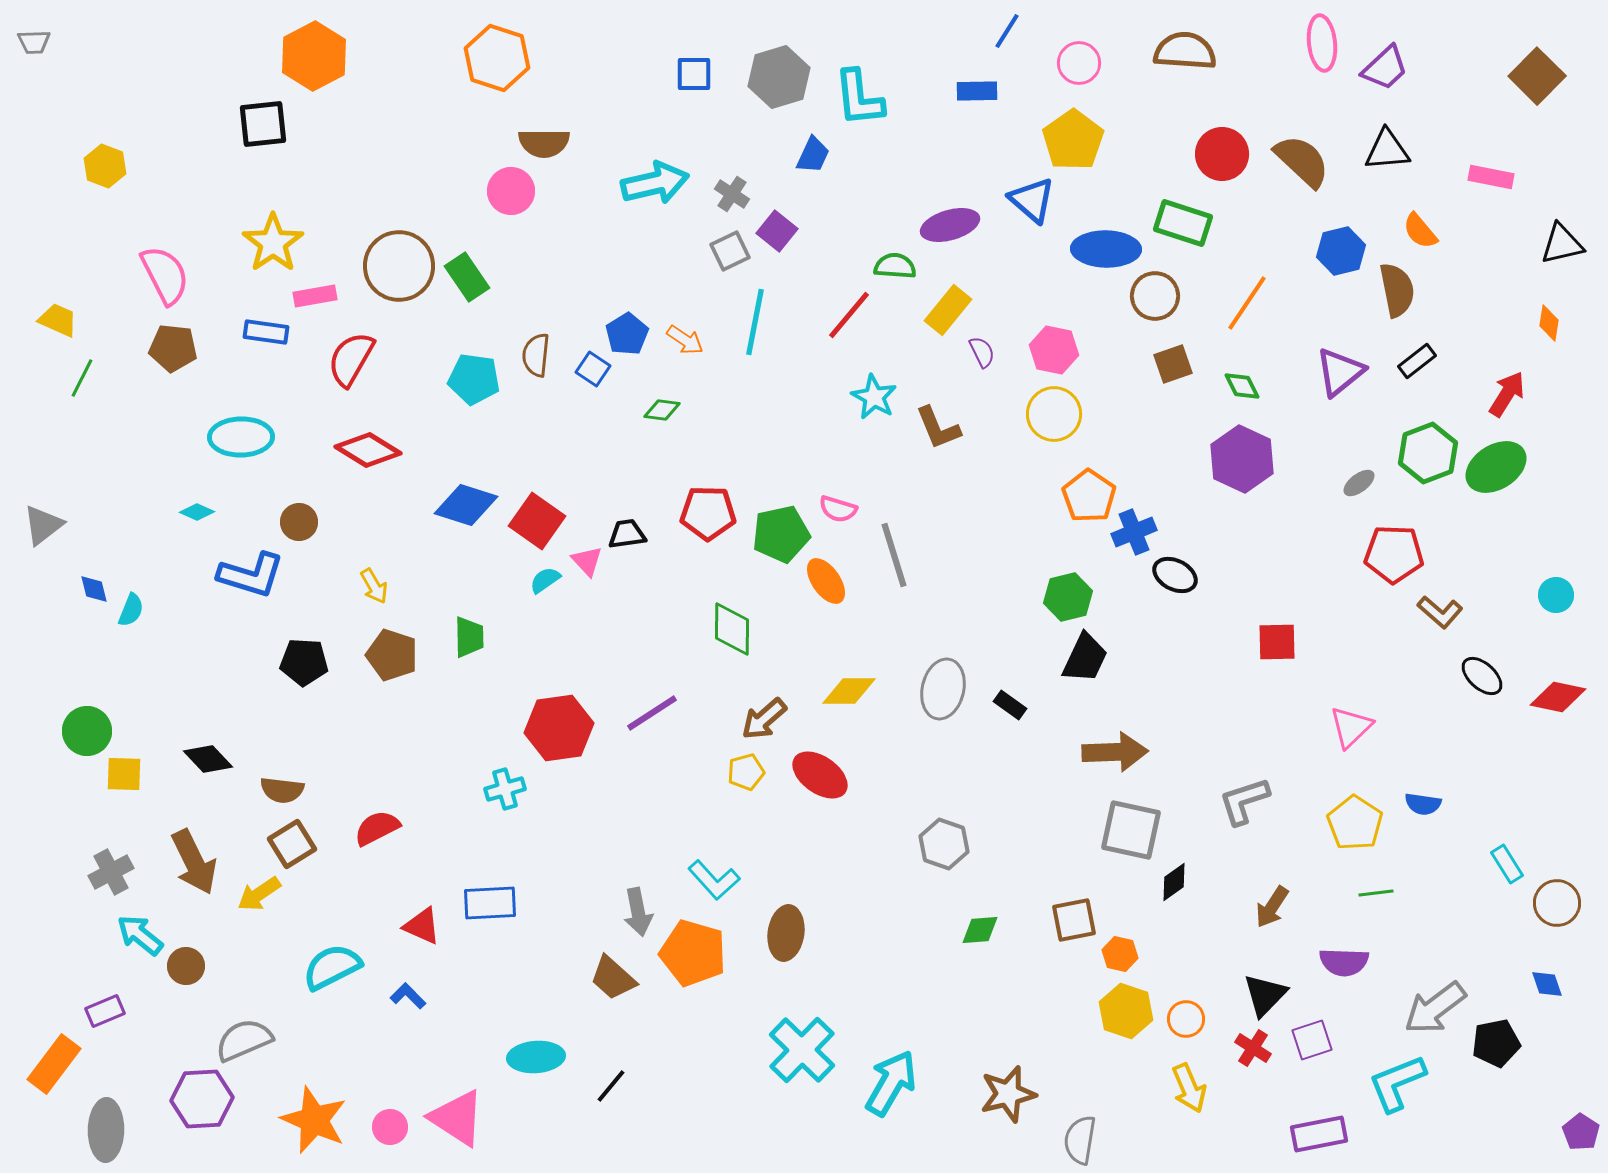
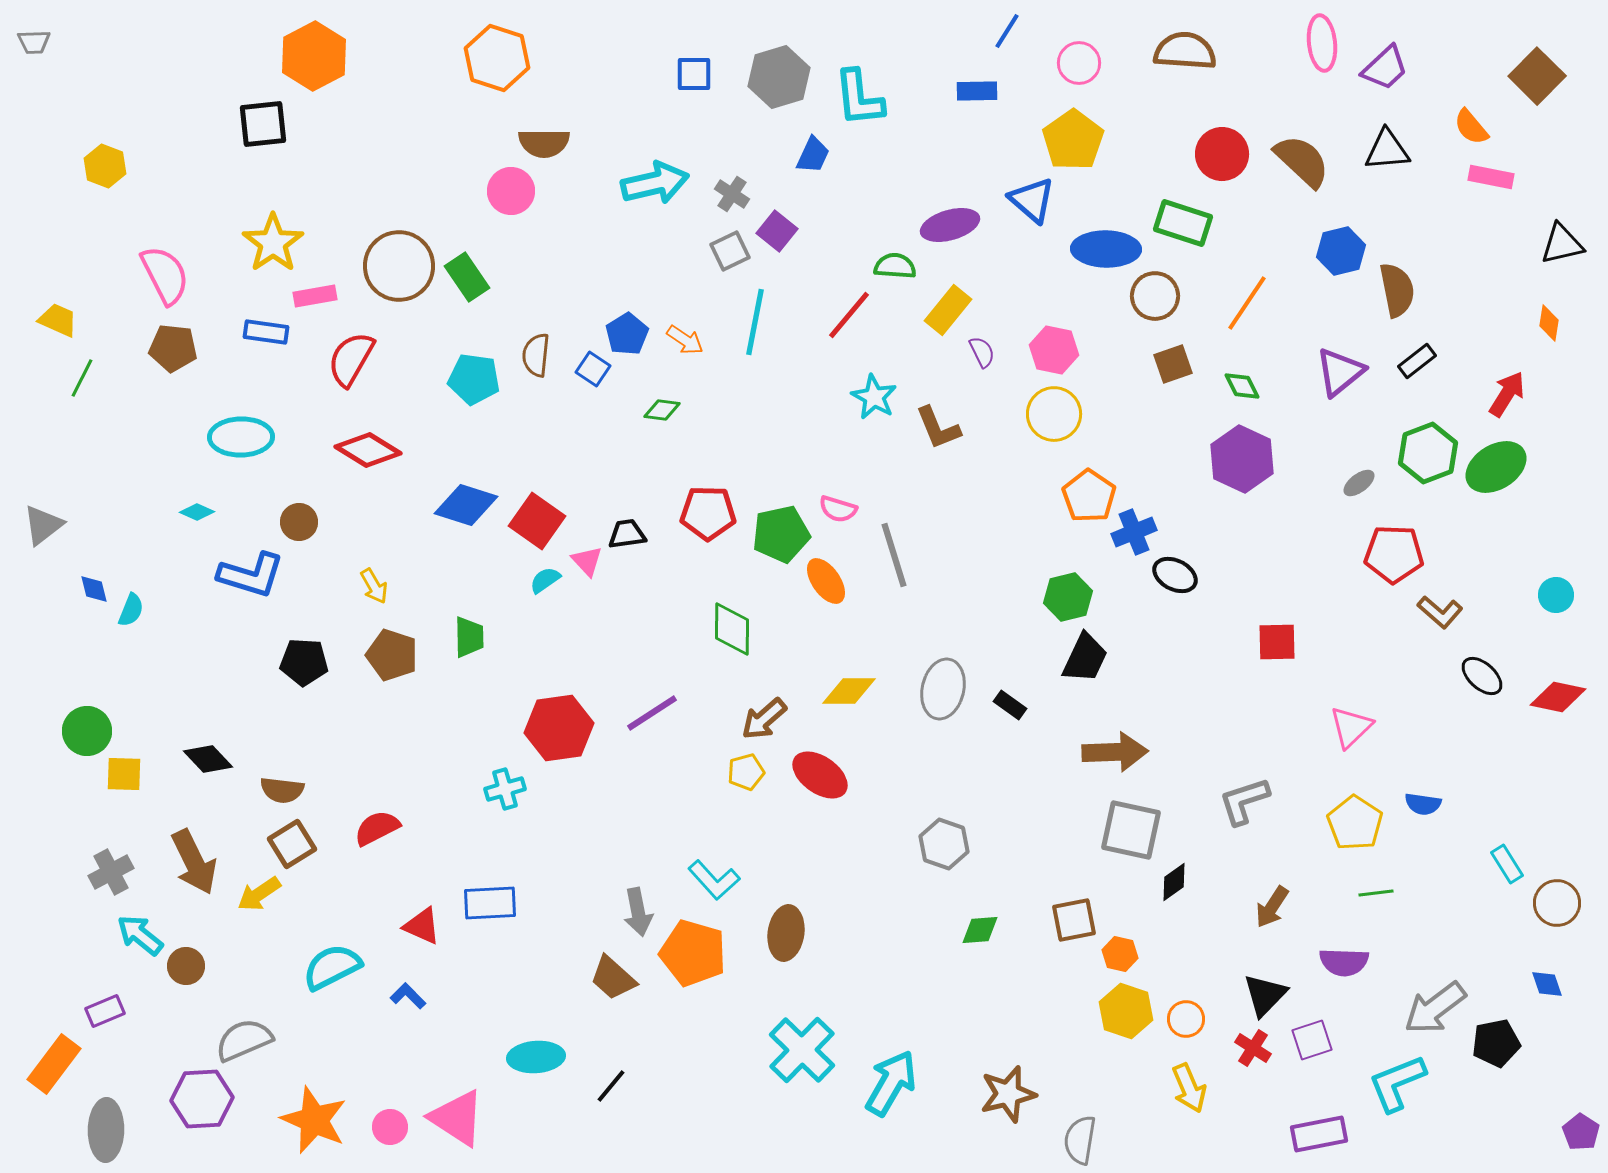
orange semicircle at (1420, 231): moved 51 px right, 104 px up
